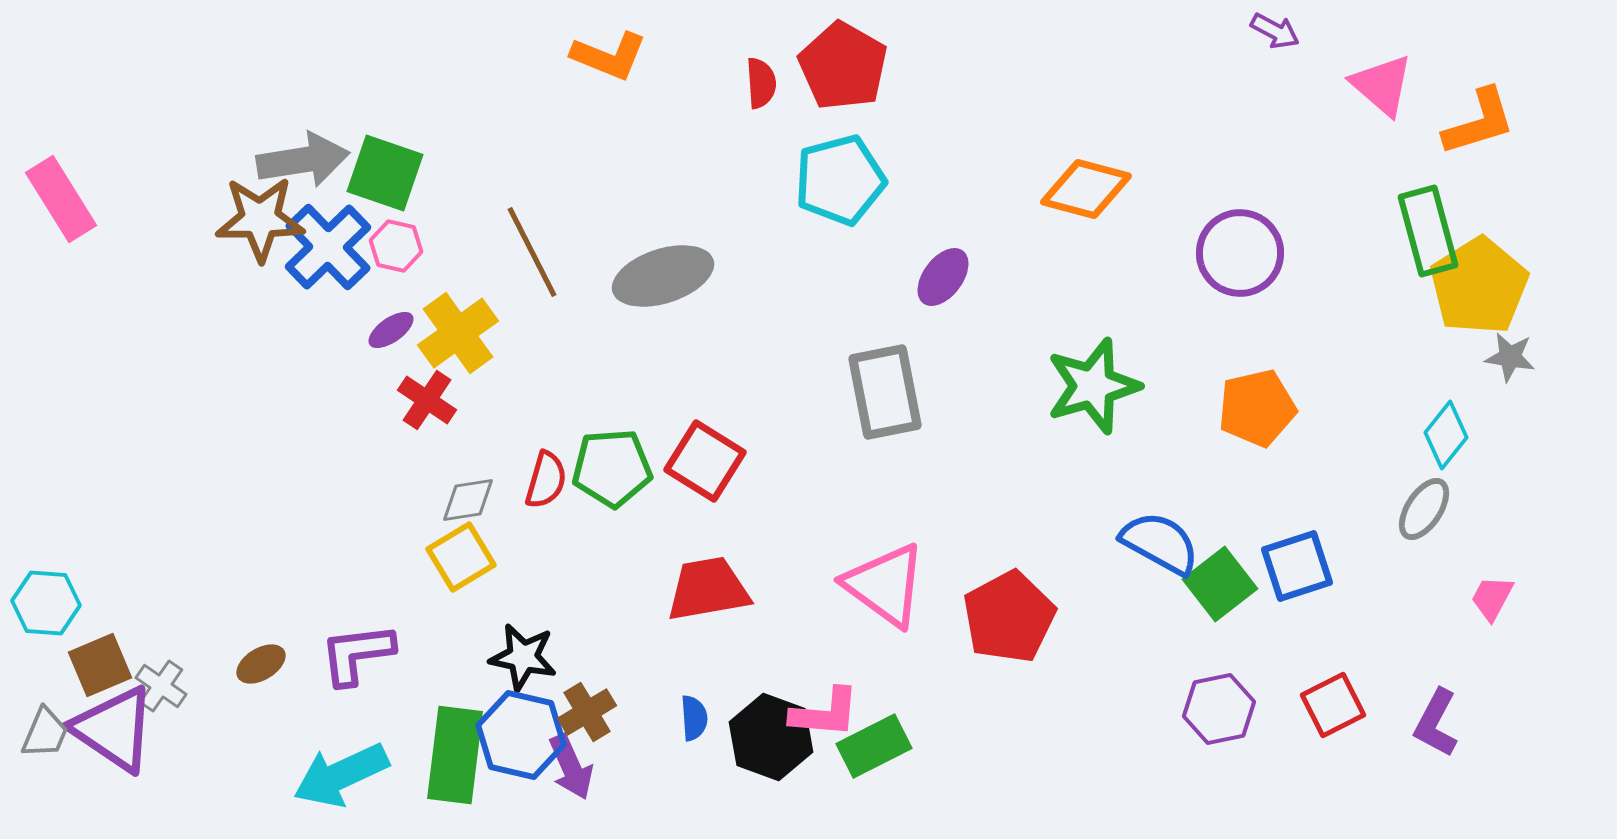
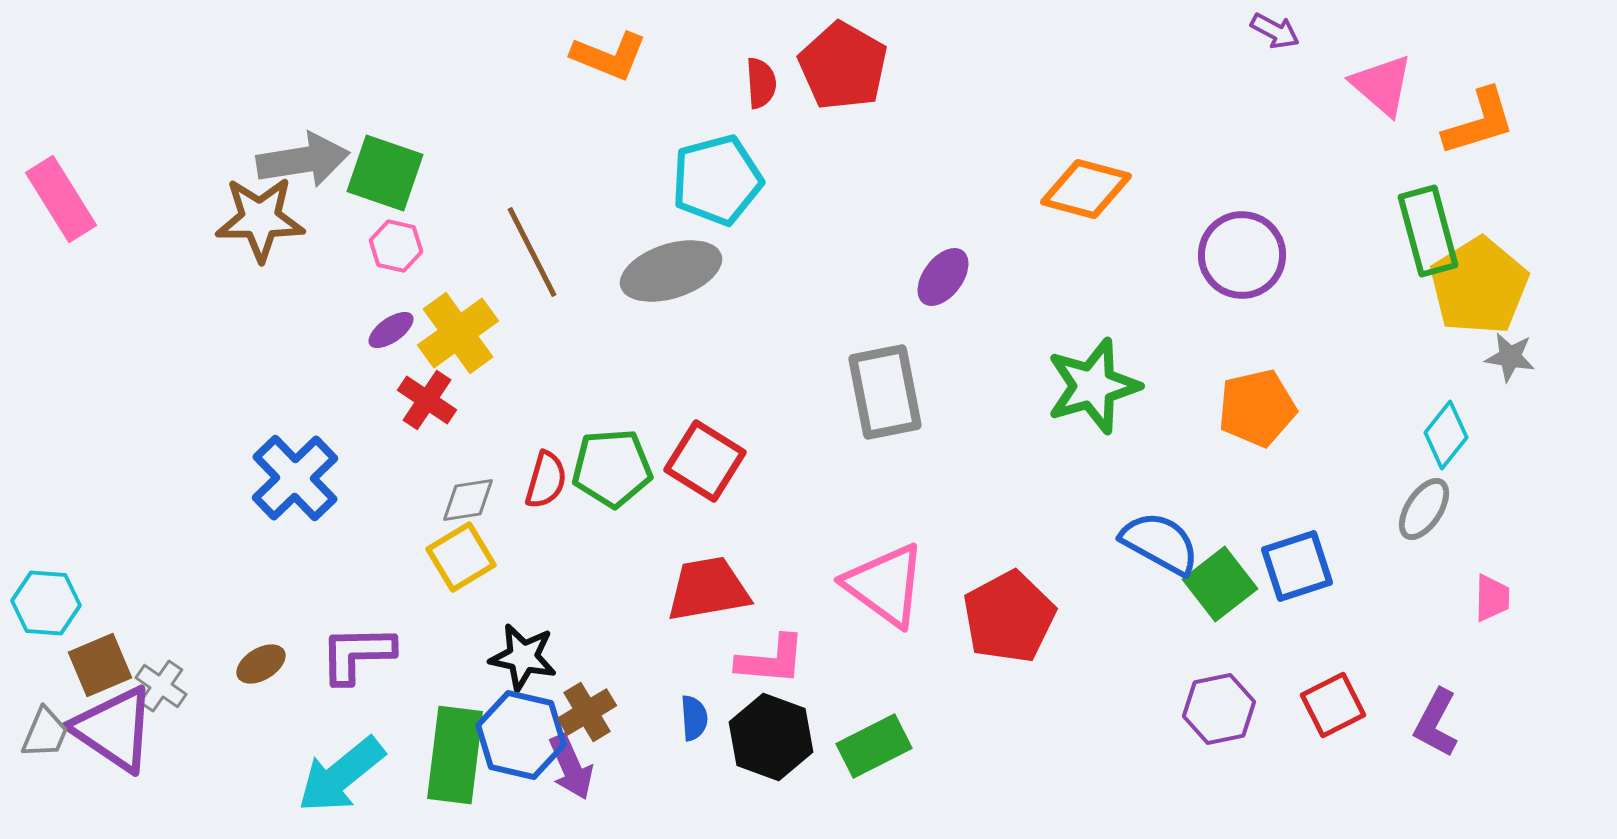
cyan pentagon at (840, 180): moved 123 px left
blue cross at (328, 247): moved 33 px left, 231 px down
purple circle at (1240, 253): moved 2 px right, 2 px down
gray ellipse at (663, 276): moved 8 px right, 5 px up
pink trapezoid at (1492, 598): rotated 153 degrees clockwise
purple L-shape at (357, 654): rotated 6 degrees clockwise
pink L-shape at (825, 713): moved 54 px left, 53 px up
cyan arrow at (341, 775): rotated 14 degrees counterclockwise
